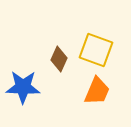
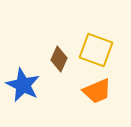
blue star: moved 2 px up; rotated 24 degrees clockwise
orange trapezoid: rotated 44 degrees clockwise
